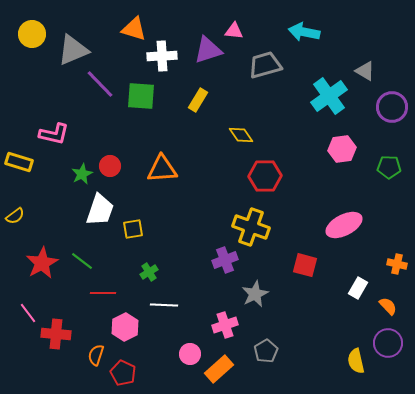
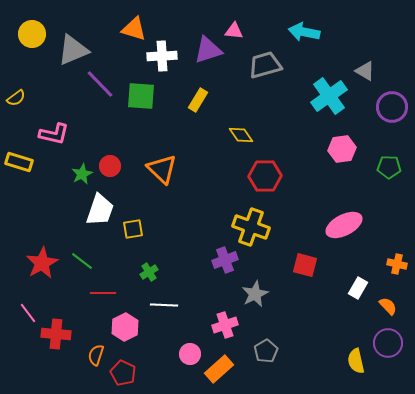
orange triangle at (162, 169): rotated 48 degrees clockwise
yellow semicircle at (15, 216): moved 1 px right, 118 px up
